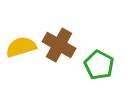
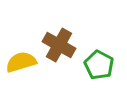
yellow semicircle: moved 15 px down
